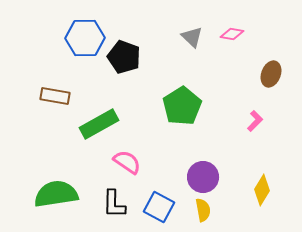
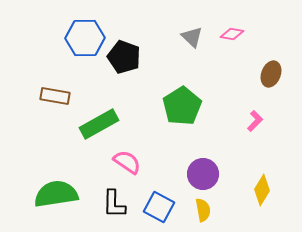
purple circle: moved 3 px up
